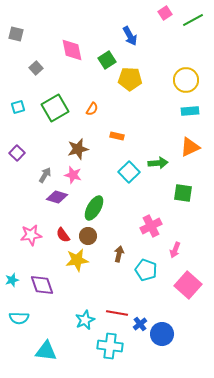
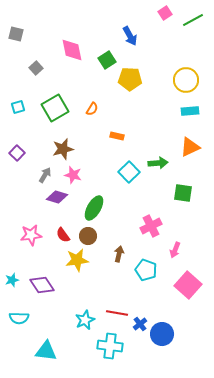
brown star at (78, 149): moved 15 px left
purple diamond at (42, 285): rotated 15 degrees counterclockwise
